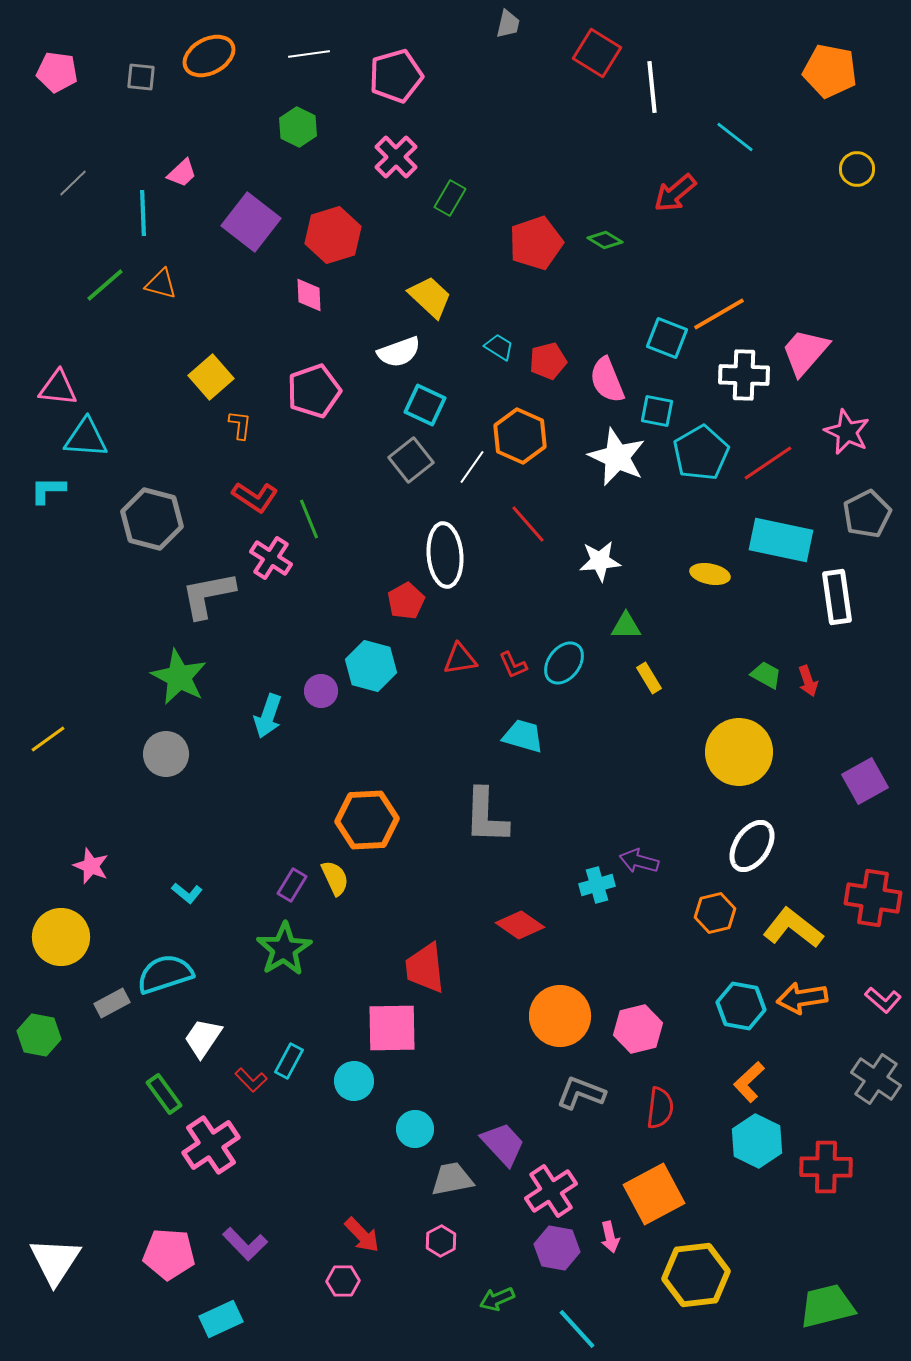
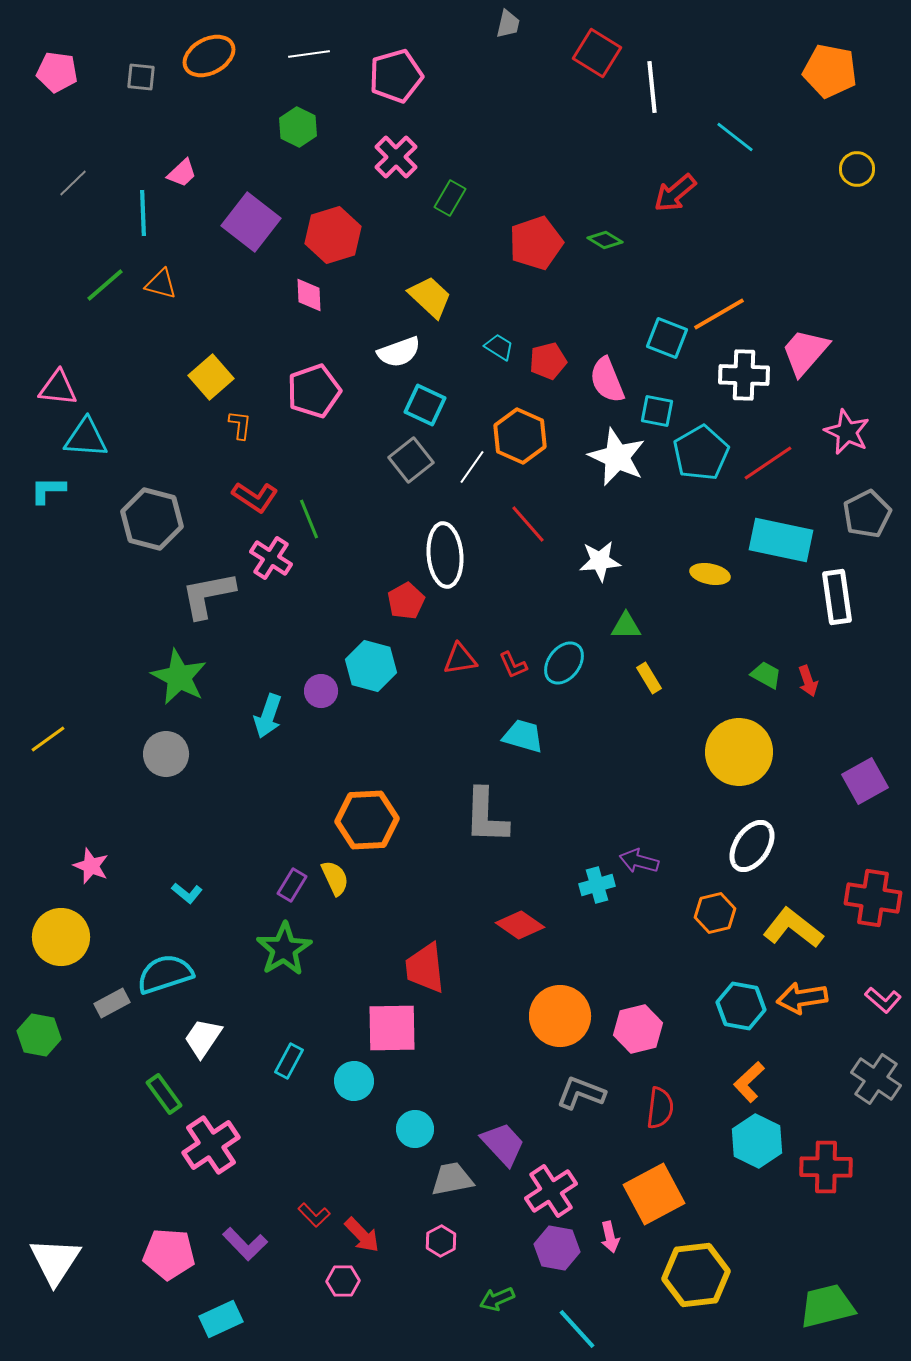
red L-shape at (251, 1080): moved 63 px right, 135 px down
